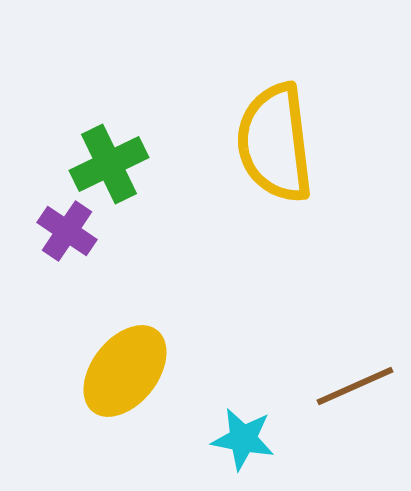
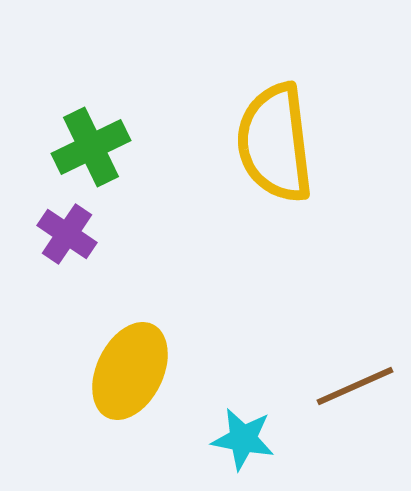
green cross: moved 18 px left, 17 px up
purple cross: moved 3 px down
yellow ellipse: moved 5 px right; rotated 12 degrees counterclockwise
